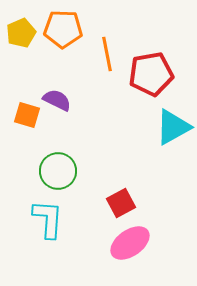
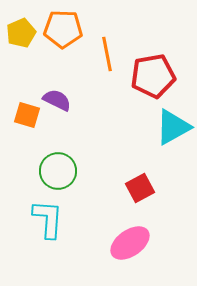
red pentagon: moved 2 px right, 2 px down
red square: moved 19 px right, 15 px up
